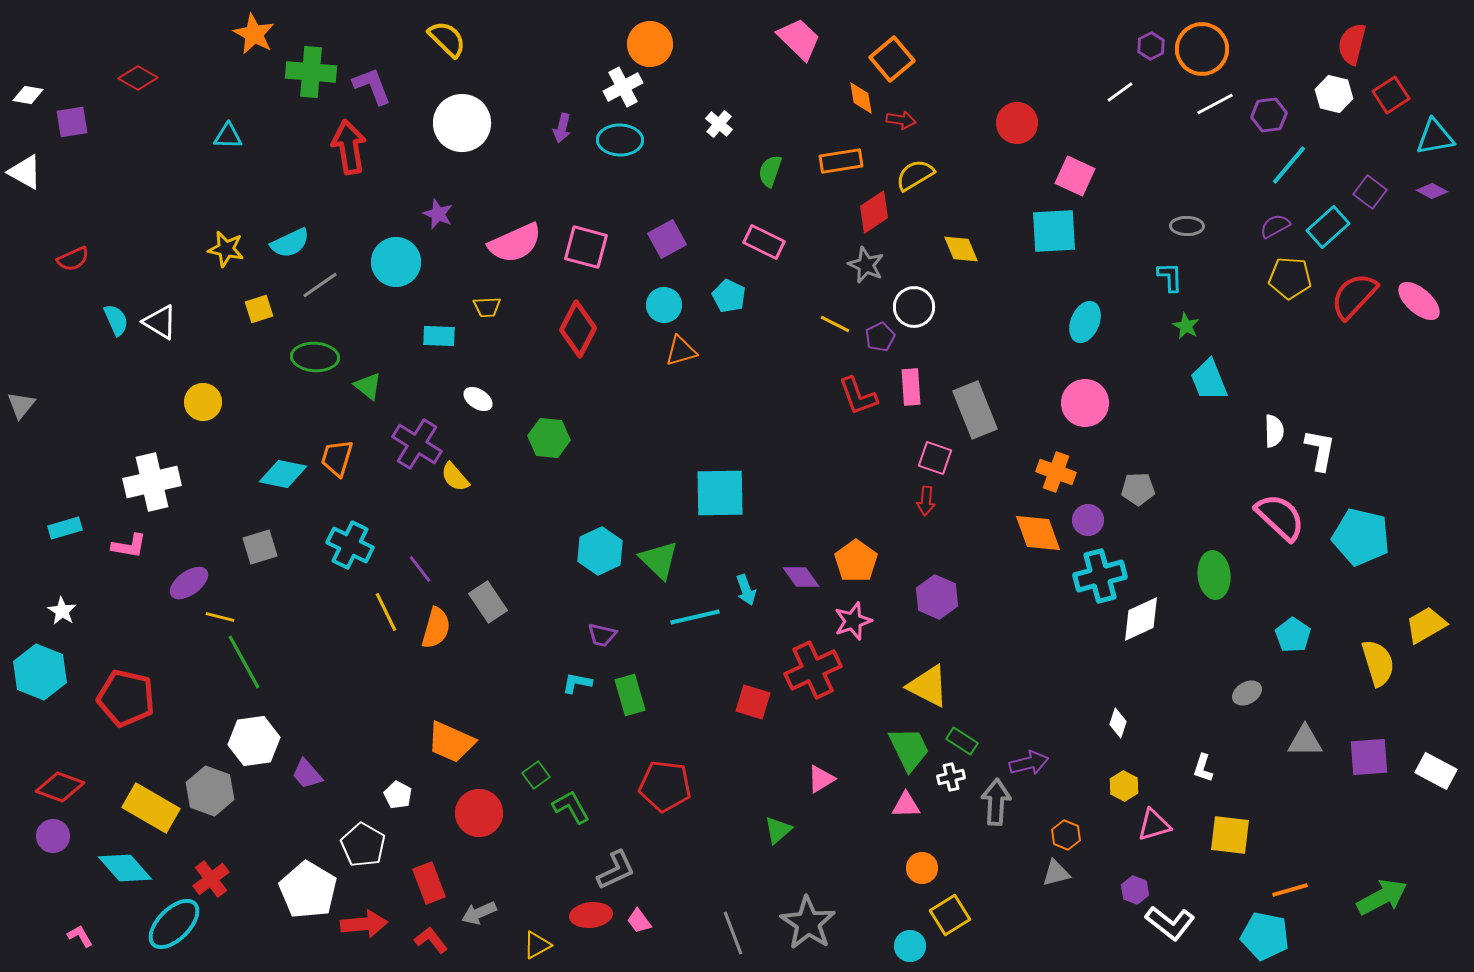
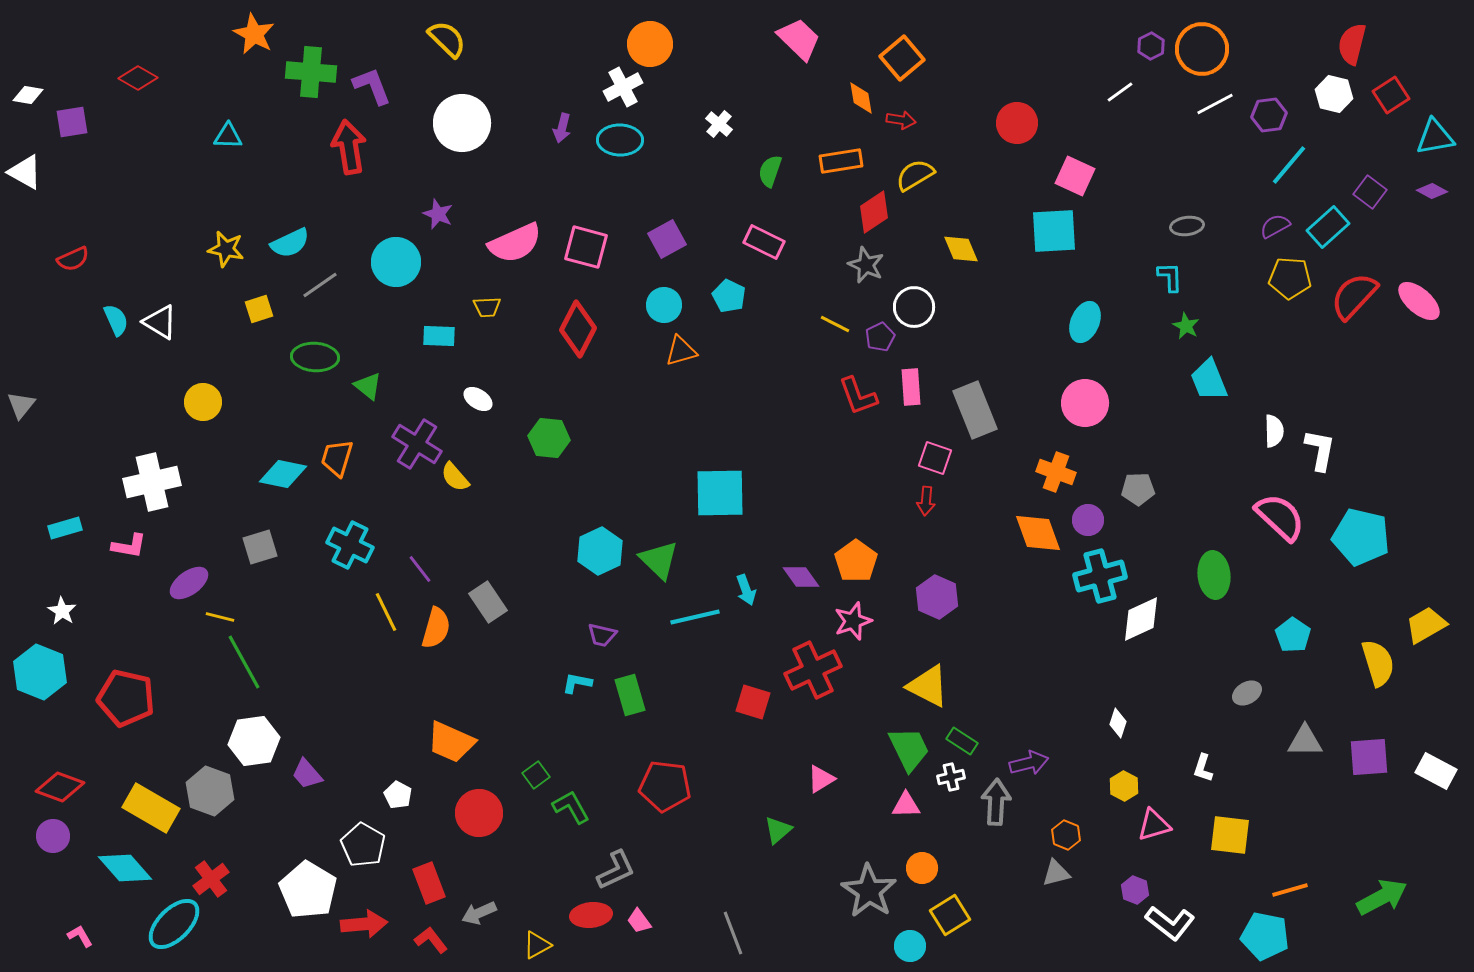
orange square at (892, 59): moved 10 px right, 1 px up
gray ellipse at (1187, 226): rotated 8 degrees counterclockwise
gray star at (808, 923): moved 61 px right, 32 px up
